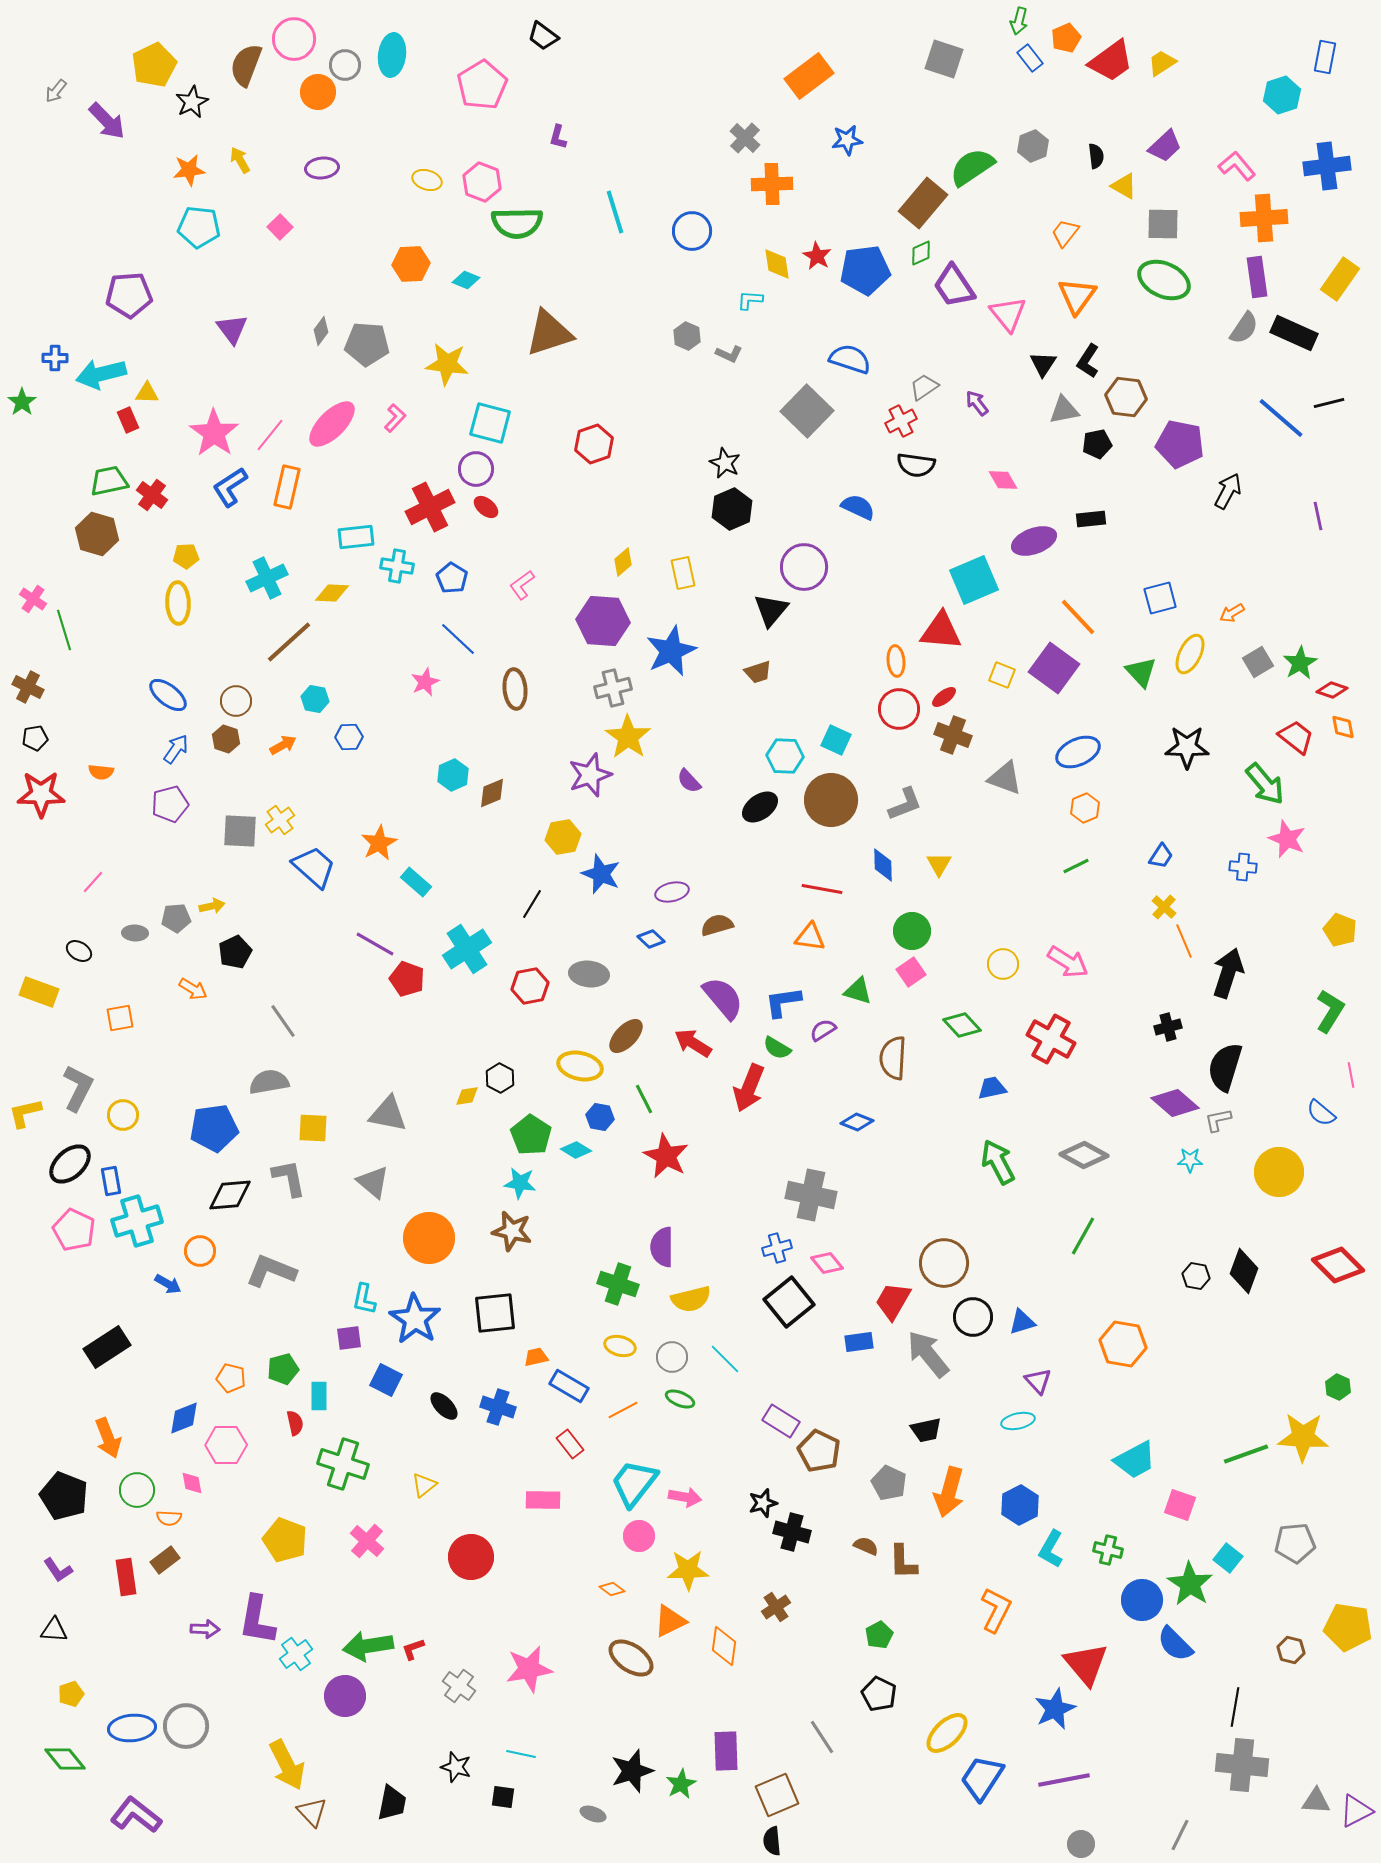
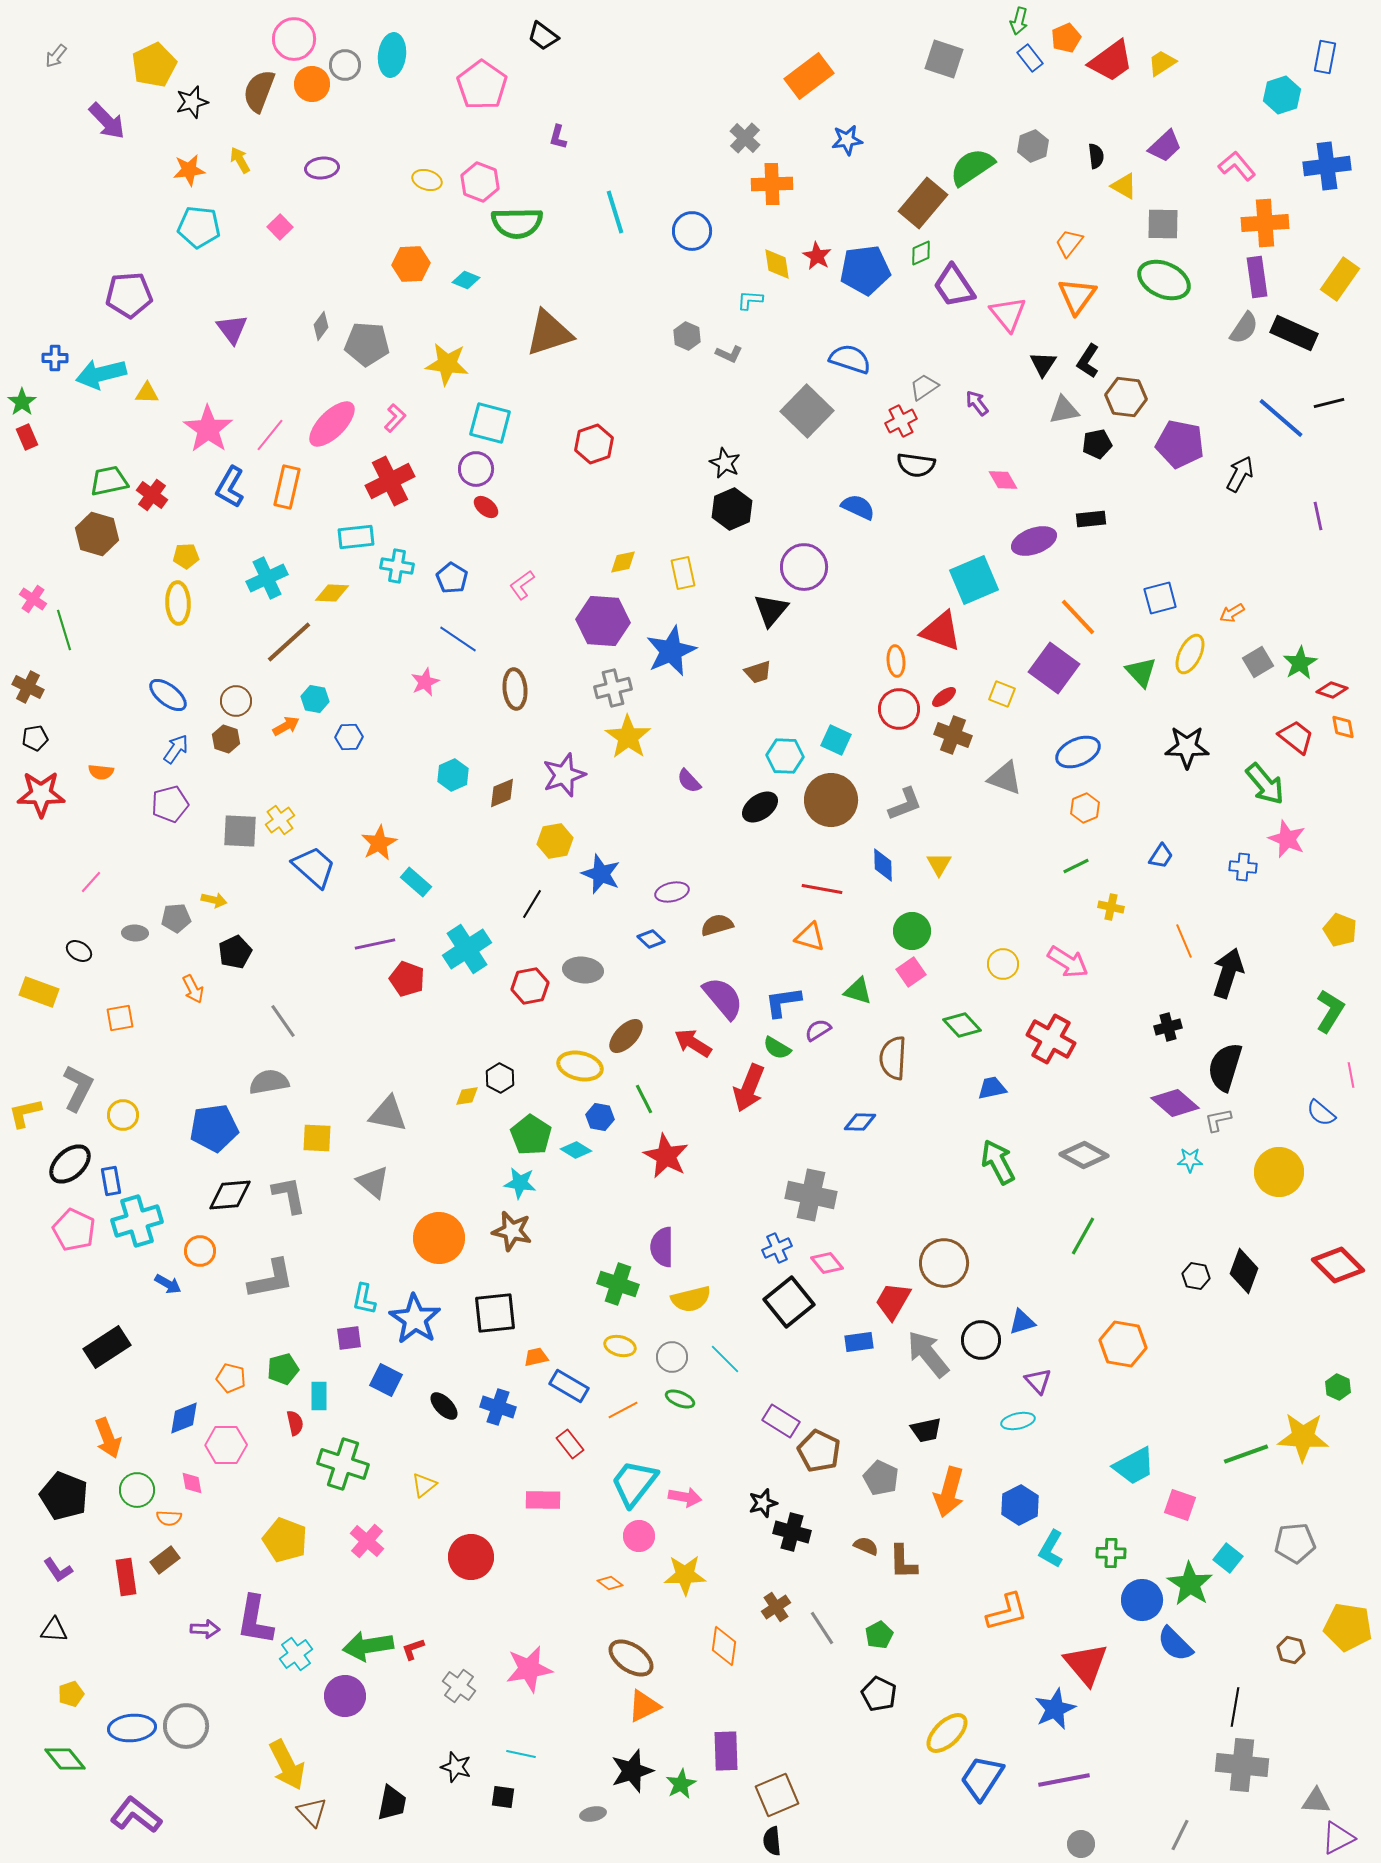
brown semicircle at (246, 65): moved 13 px right, 26 px down
pink pentagon at (482, 85): rotated 6 degrees counterclockwise
gray arrow at (56, 91): moved 35 px up
orange circle at (318, 92): moved 6 px left, 8 px up
black star at (192, 102): rotated 12 degrees clockwise
pink hexagon at (482, 182): moved 2 px left
orange cross at (1264, 218): moved 1 px right, 5 px down
orange trapezoid at (1065, 233): moved 4 px right, 10 px down
gray diamond at (321, 331): moved 5 px up
red rectangle at (128, 420): moved 101 px left, 17 px down
pink star at (214, 433): moved 6 px left, 4 px up
blue L-shape at (230, 487): rotated 27 degrees counterclockwise
black arrow at (1228, 491): moved 12 px right, 17 px up
red cross at (430, 507): moved 40 px left, 26 px up
yellow diamond at (623, 562): rotated 28 degrees clockwise
red triangle at (941, 631): rotated 15 degrees clockwise
blue line at (458, 639): rotated 9 degrees counterclockwise
yellow square at (1002, 675): moved 19 px down
orange arrow at (283, 745): moved 3 px right, 19 px up
purple star at (590, 775): moved 26 px left
brown diamond at (492, 793): moved 10 px right
yellow hexagon at (563, 837): moved 8 px left, 4 px down
pink line at (93, 882): moved 2 px left
yellow arrow at (212, 906): moved 2 px right, 6 px up; rotated 25 degrees clockwise
yellow cross at (1164, 907): moved 53 px left; rotated 30 degrees counterclockwise
orange triangle at (810, 937): rotated 8 degrees clockwise
purple line at (375, 944): rotated 42 degrees counterclockwise
gray ellipse at (589, 974): moved 6 px left, 4 px up
orange arrow at (193, 989): rotated 32 degrees clockwise
purple semicircle at (823, 1030): moved 5 px left
blue diamond at (857, 1122): moved 3 px right; rotated 20 degrees counterclockwise
yellow square at (313, 1128): moved 4 px right, 10 px down
gray L-shape at (289, 1178): moved 17 px down
orange circle at (429, 1238): moved 10 px right
blue cross at (777, 1248): rotated 8 degrees counterclockwise
gray L-shape at (271, 1271): moved 8 px down; rotated 147 degrees clockwise
black circle at (973, 1317): moved 8 px right, 23 px down
cyan trapezoid at (1135, 1460): moved 1 px left, 6 px down
gray pentagon at (889, 1483): moved 8 px left, 5 px up
green cross at (1108, 1550): moved 3 px right, 3 px down; rotated 12 degrees counterclockwise
yellow star at (688, 1570): moved 3 px left, 5 px down
orange diamond at (612, 1589): moved 2 px left, 6 px up
orange L-shape at (996, 1610): moved 11 px right, 2 px down; rotated 48 degrees clockwise
purple L-shape at (257, 1620): moved 2 px left
orange triangle at (670, 1621): moved 26 px left, 85 px down
gray line at (822, 1737): moved 109 px up
purple triangle at (1356, 1811): moved 18 px left, 27 px down
gray ellipse at (593, 1814): rotated 30 degrees counterclockwise
